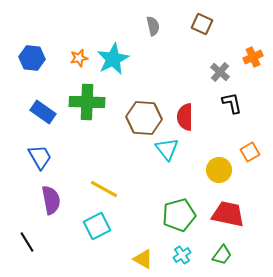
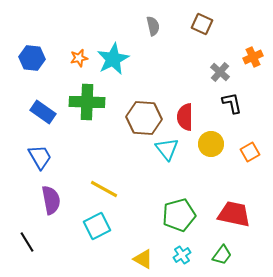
yellow circle: moved 8 px left, 26 px up
red trapezoid: moved 6 px right
